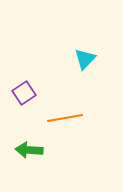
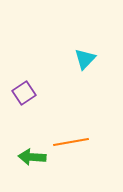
orange line: moved 6 px right, 24 px down
green arrow: moved 3 px right, 7 px down
